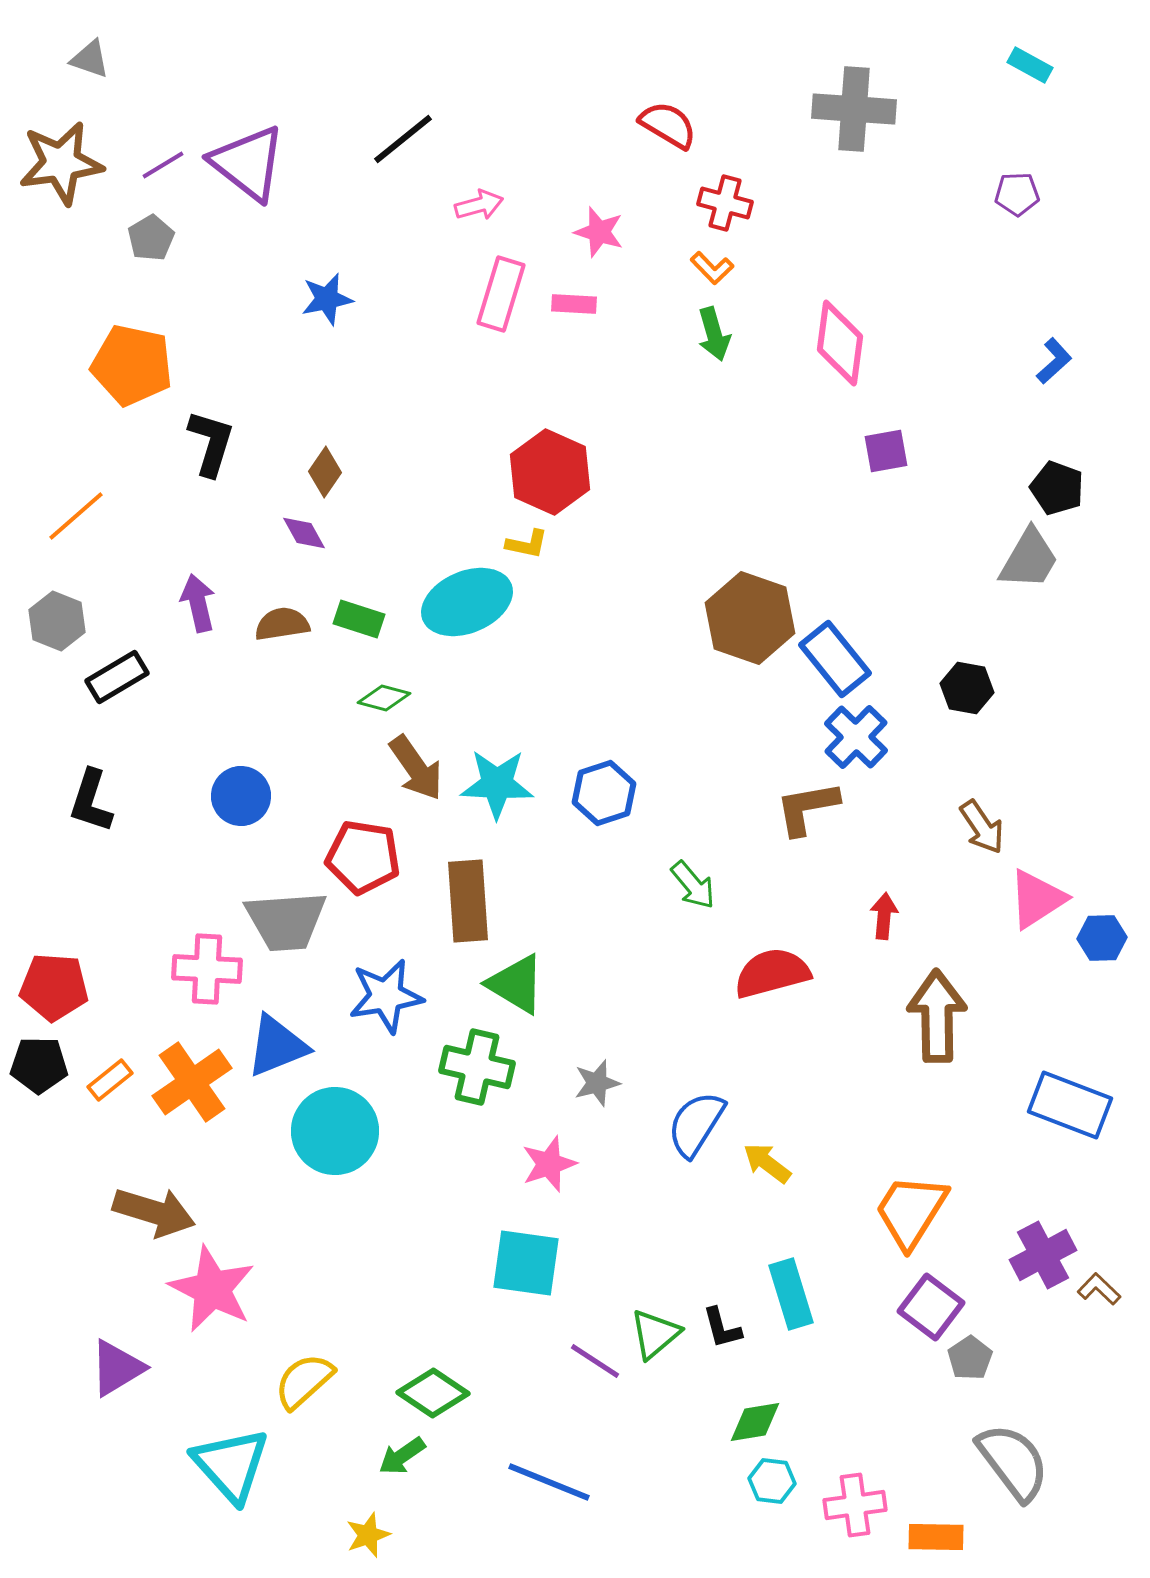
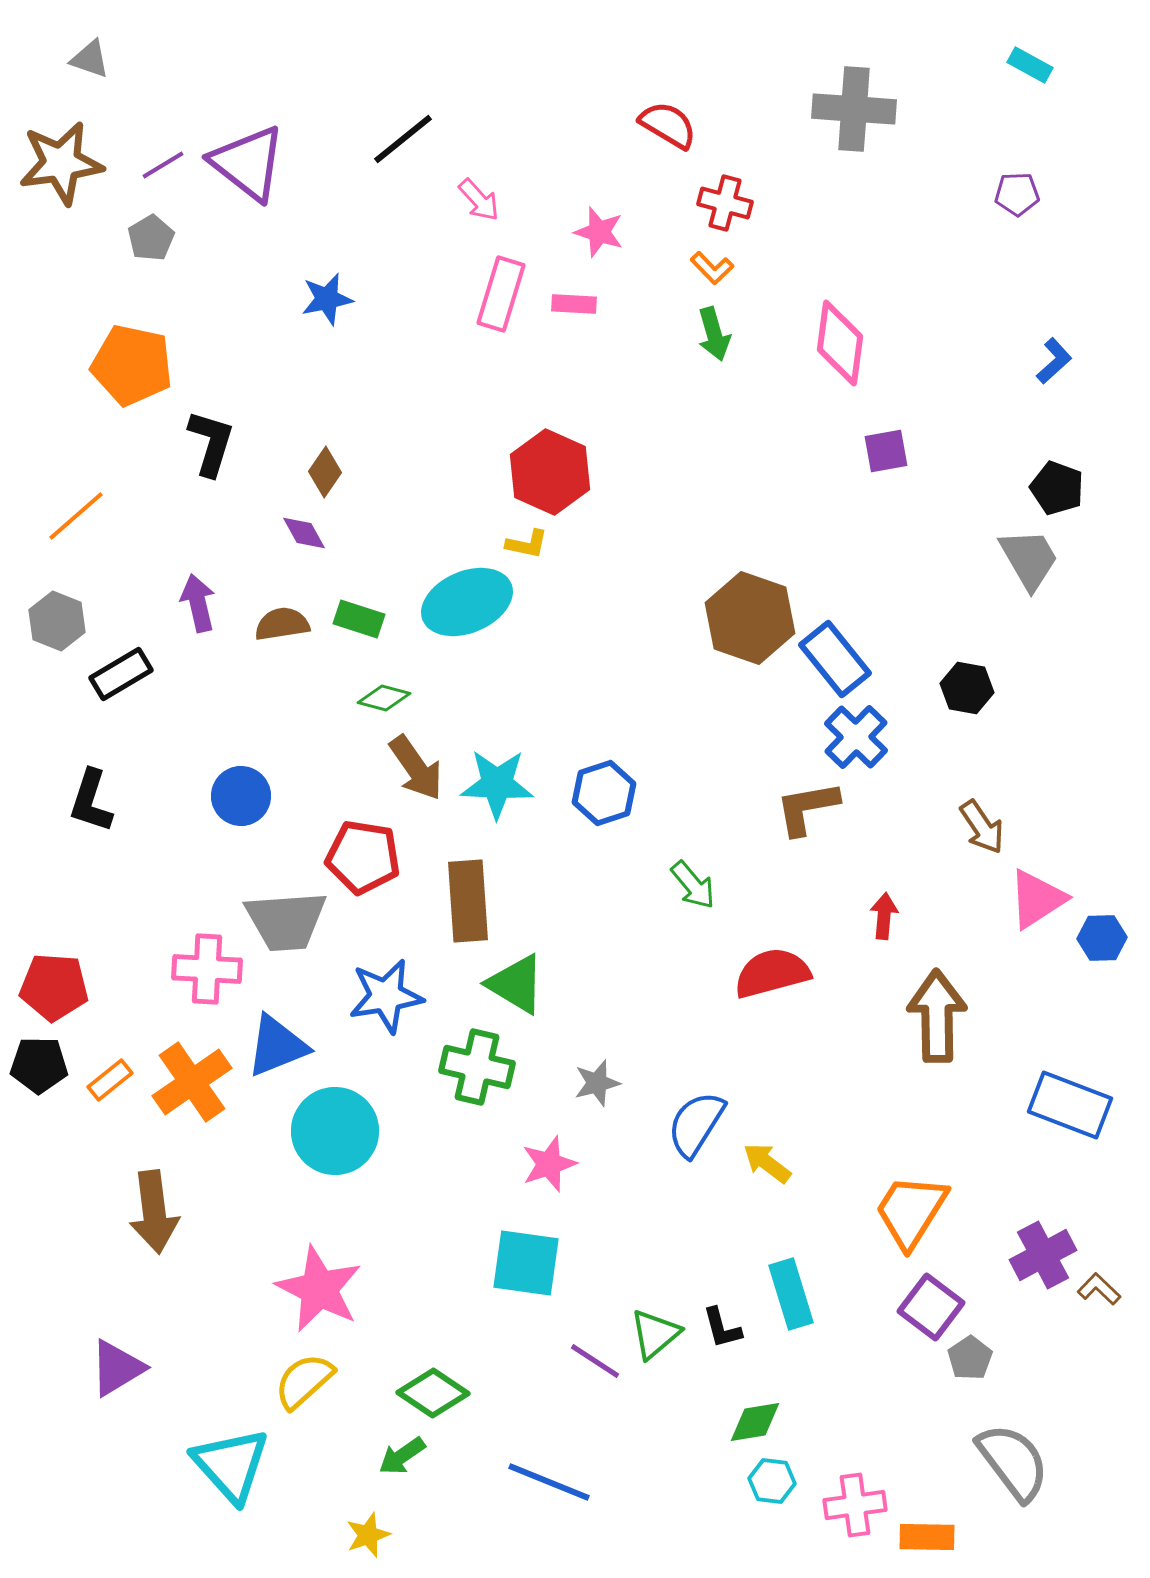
pink arrow at (479, 205): moved 5 px up; rotated 63 degrees clockwise
gray trapezoid at (1029, 559): rotated 60 degrees counterclockwise
black rectangle at (117, 677): moved 4 px right, 3 px up
brown arrow at (154, 1212): rotated 66 degrees clockwise
pink star at (212, 1289): moved 107 px right
orange rectangle at (936, 1537): moved 9 px left
